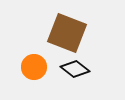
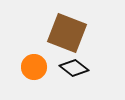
black diamond: moved 1 px left, 1 px up
